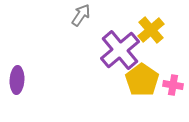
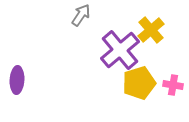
yellow pentagon: moved 3 px left, 3 px down; rotated 20 degrees clockwise
